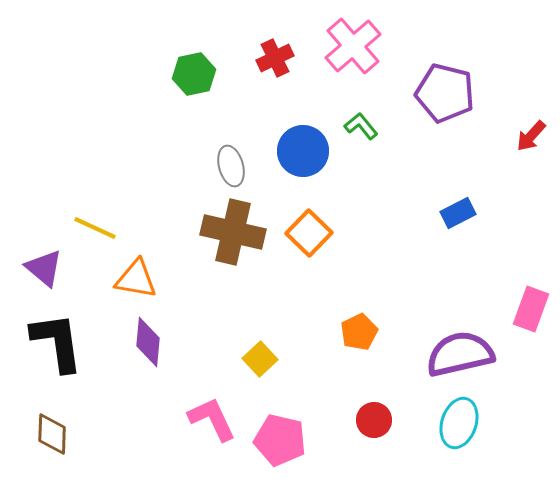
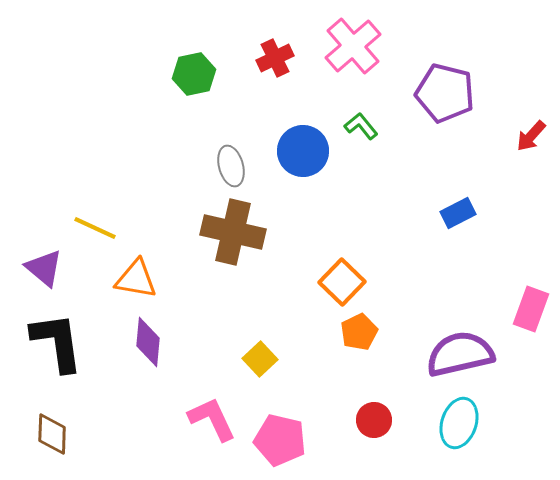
orange square: moved 33 px right, 49 px down
